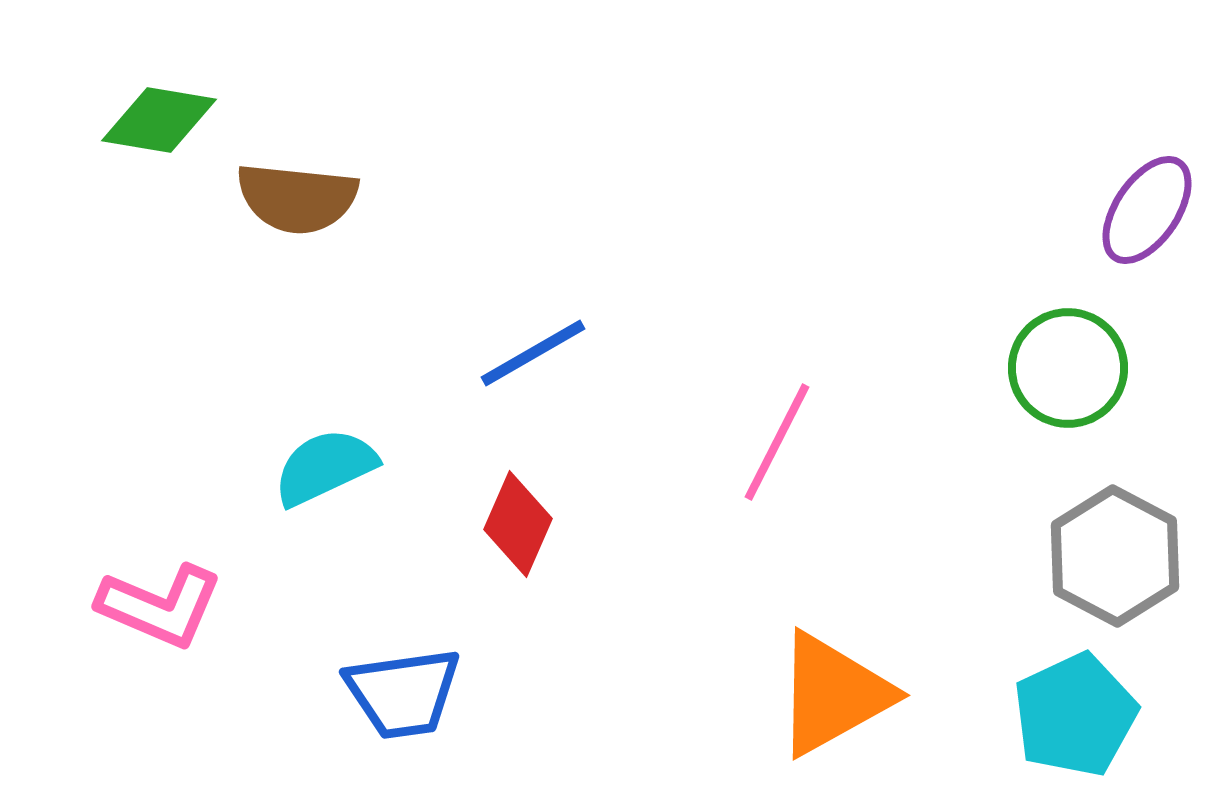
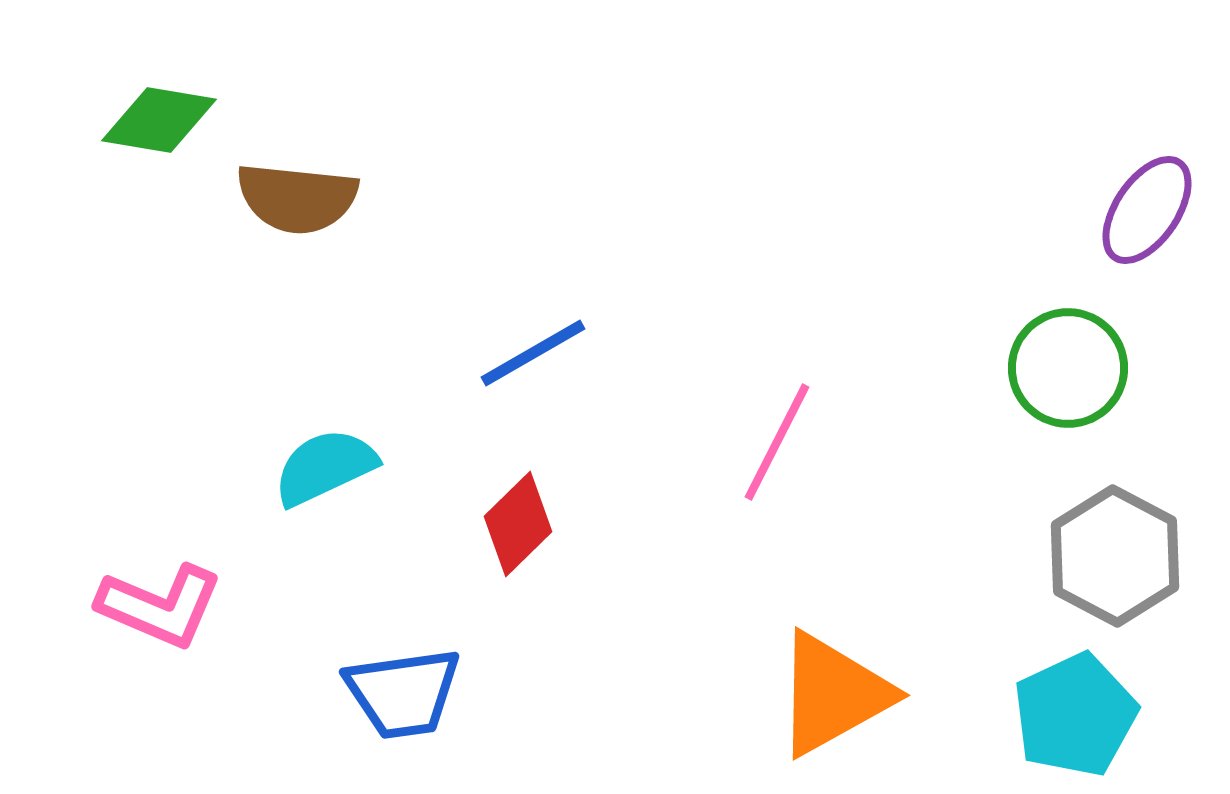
red diamond: rotated 22 degrees clockwise
